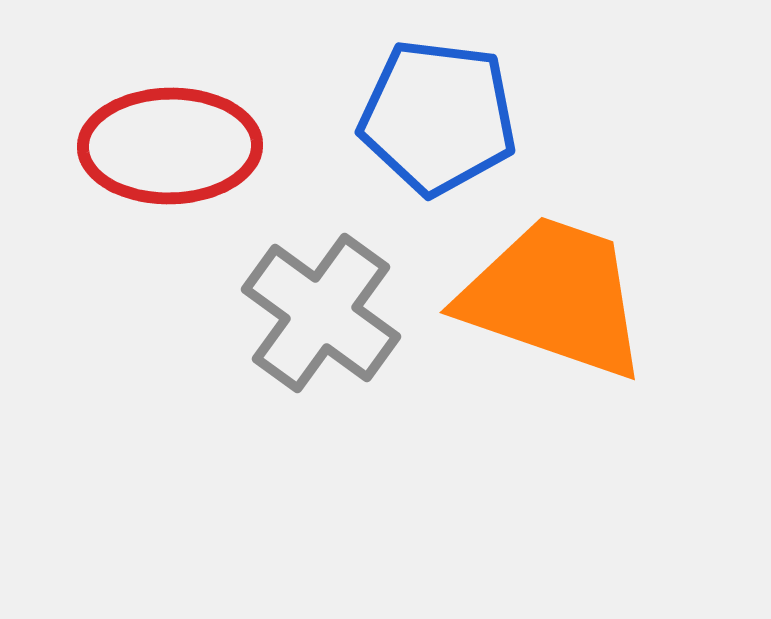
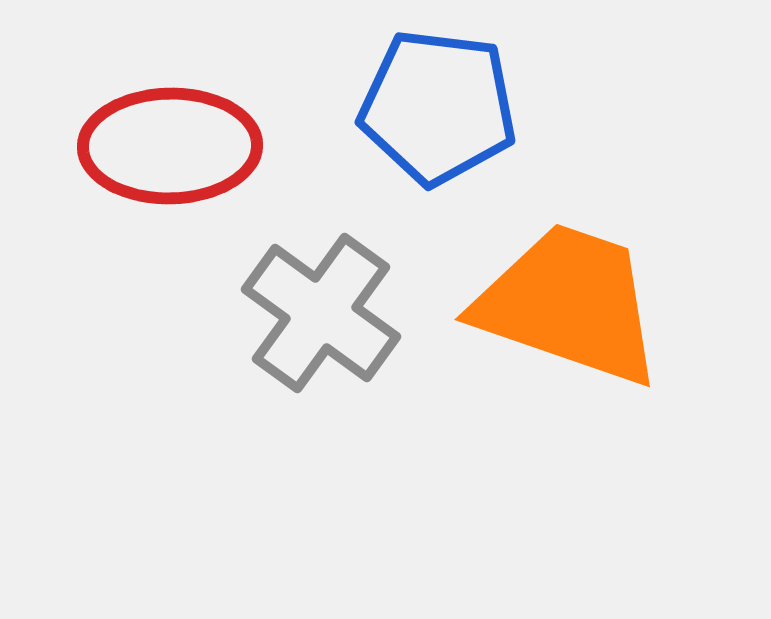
blue pentagon: moved 10 px up
orange trapezoid: moved 15 px right, 7 px down
